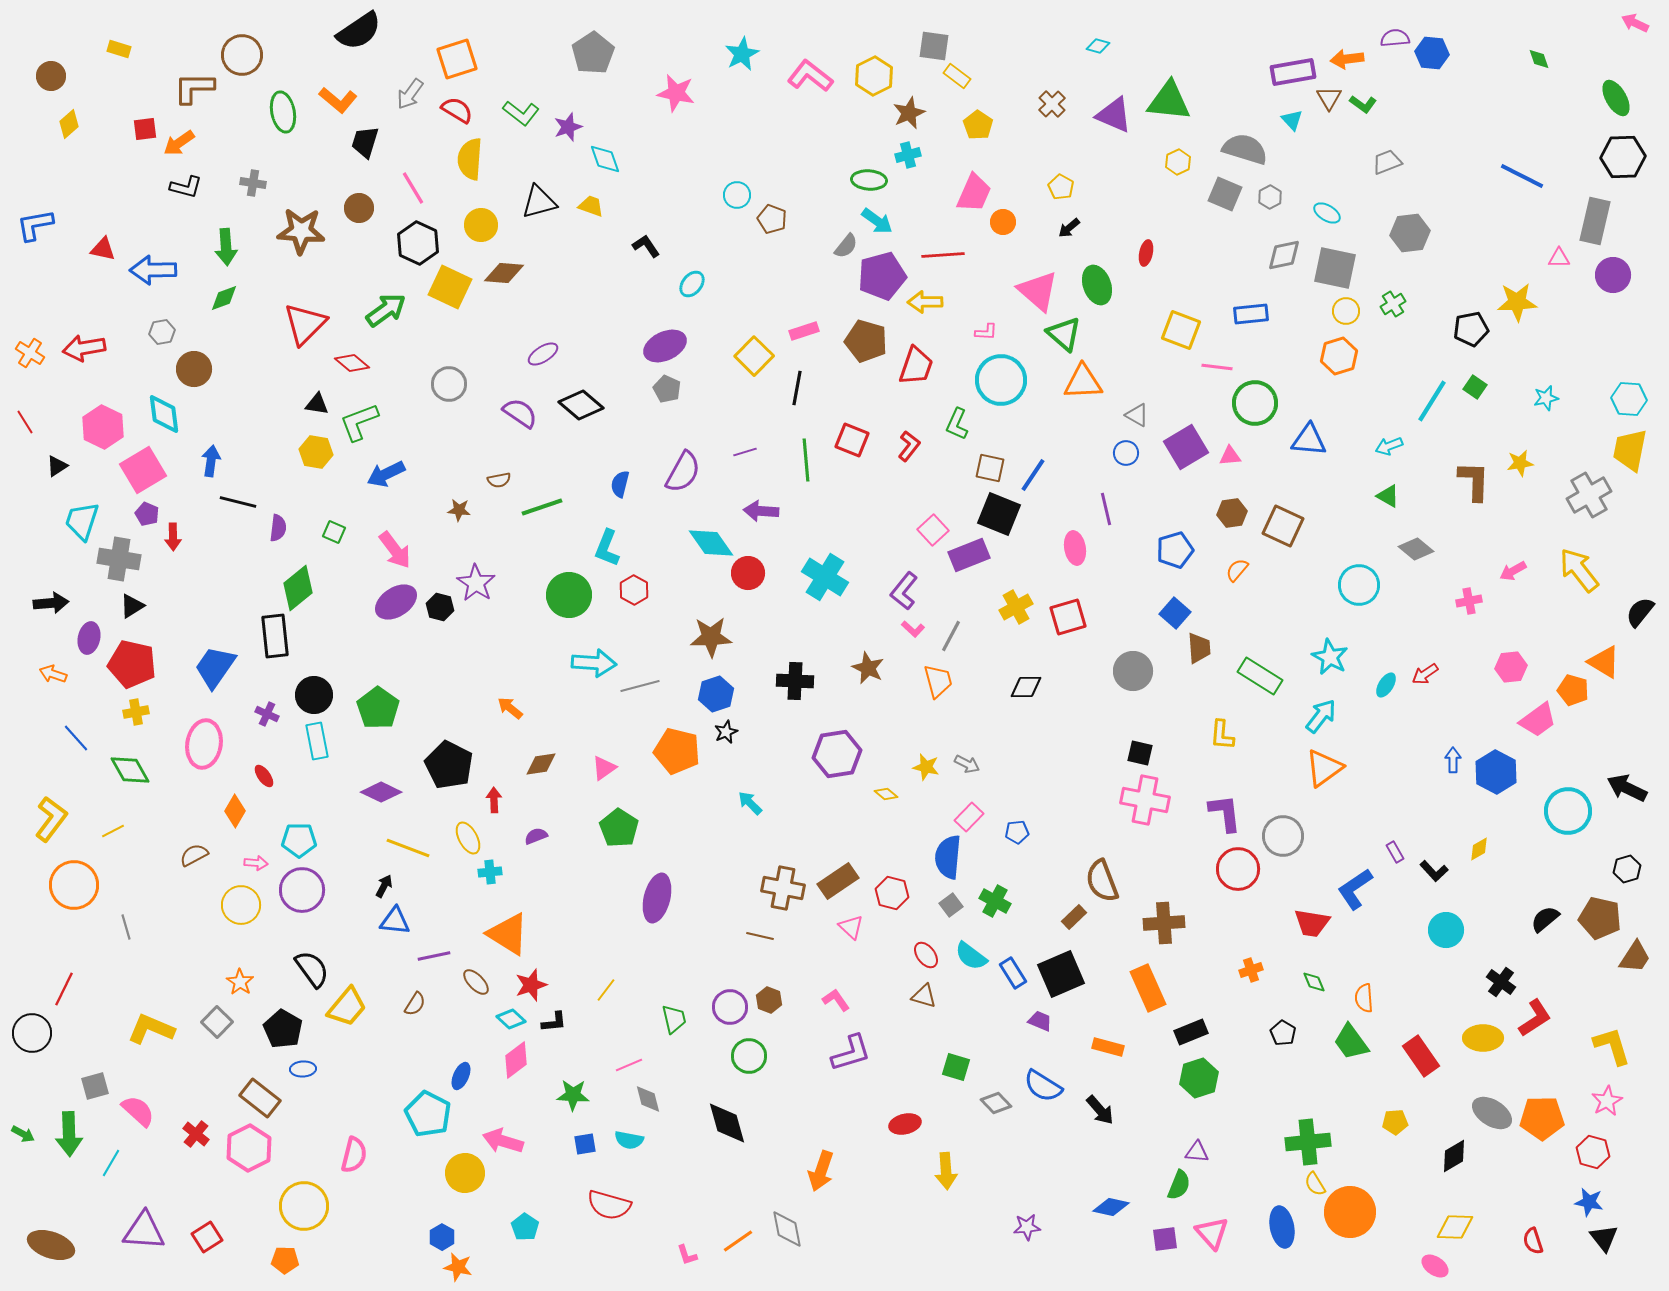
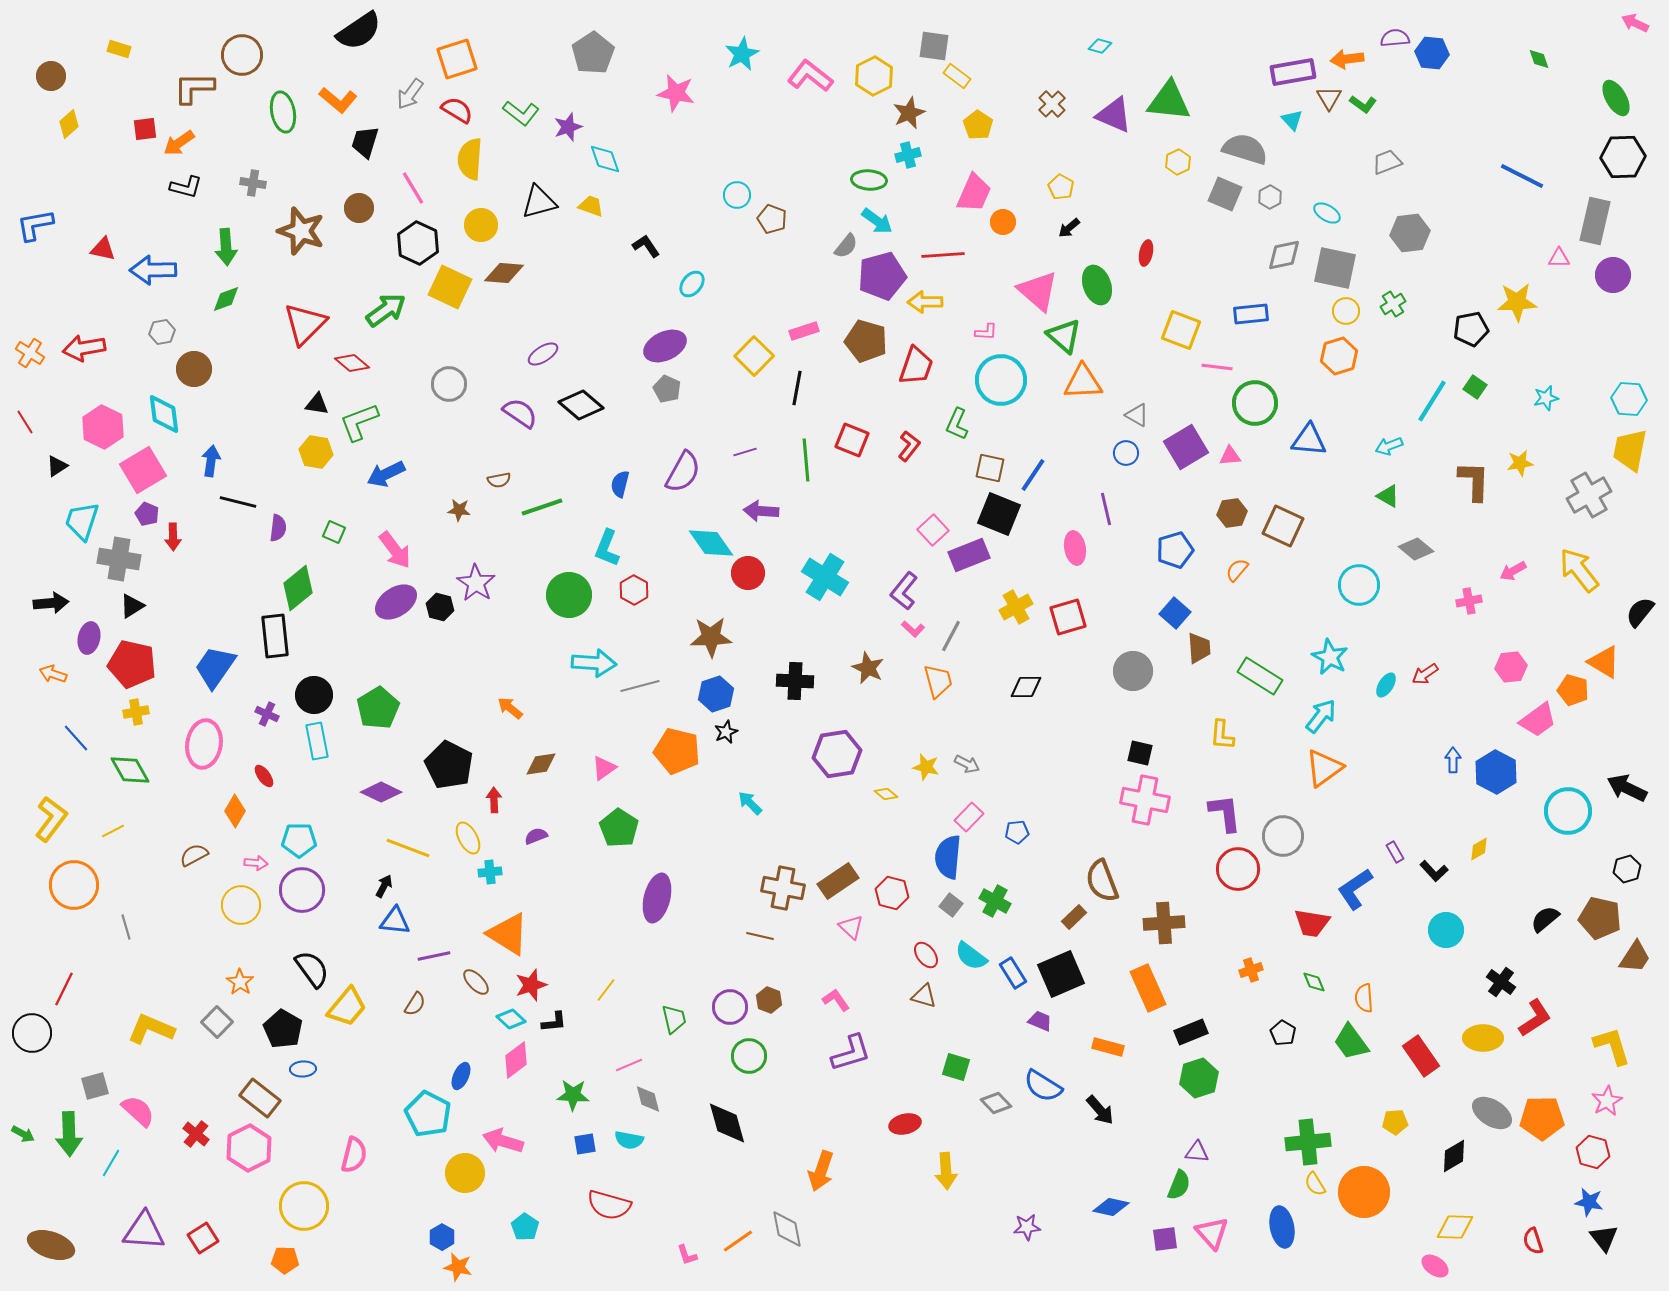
cyan diamond at (1098, 46): moved 2 px right
brown star at (301, 231): rotated 15 degrees clockwise
green diamond at (224, 298): moved 2 px right, 1 px down
green triangle at (1064, 334): moved 2 px down
green pentagon at (378, 708): rotated 6 degrees clockwise
gray square at (951, 905): rotated 15 degrees counterclockwise
orange circle at (1350, 1212): moved 14 px right, 20 px up
red square at (207, 1237): moved 4 px left, 1 px down
